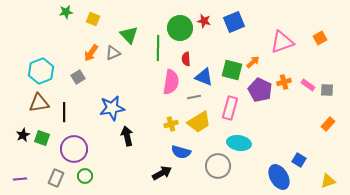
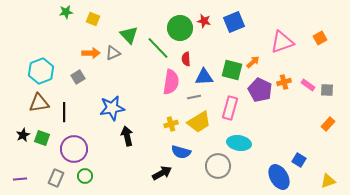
green line at (158, 48): rotated 45 degrees counterclockwise
orange arrow at (91, 53): rotated 126 degrees counterclockwise
blue triangle at (204, 77): rotated 24 degrees counterclockwise
